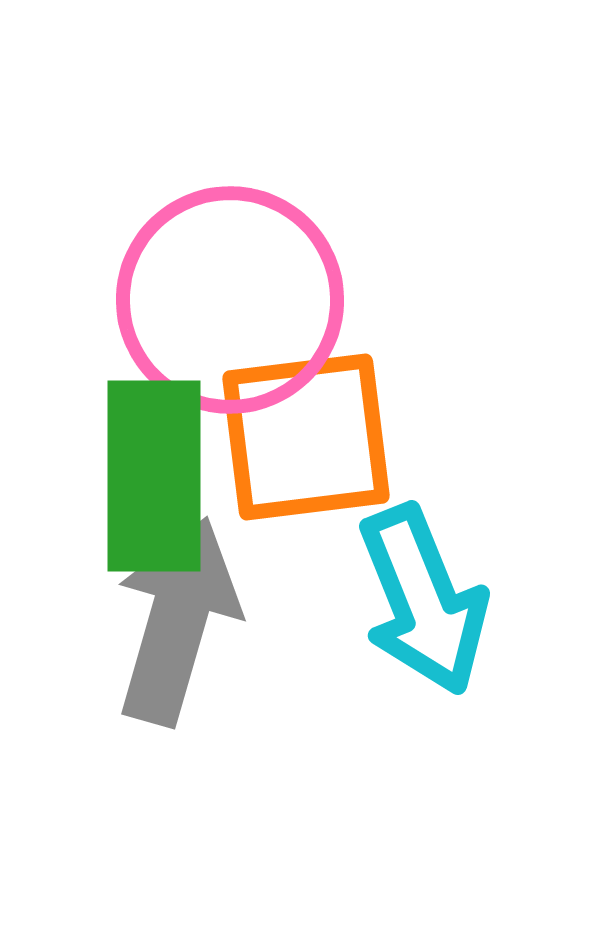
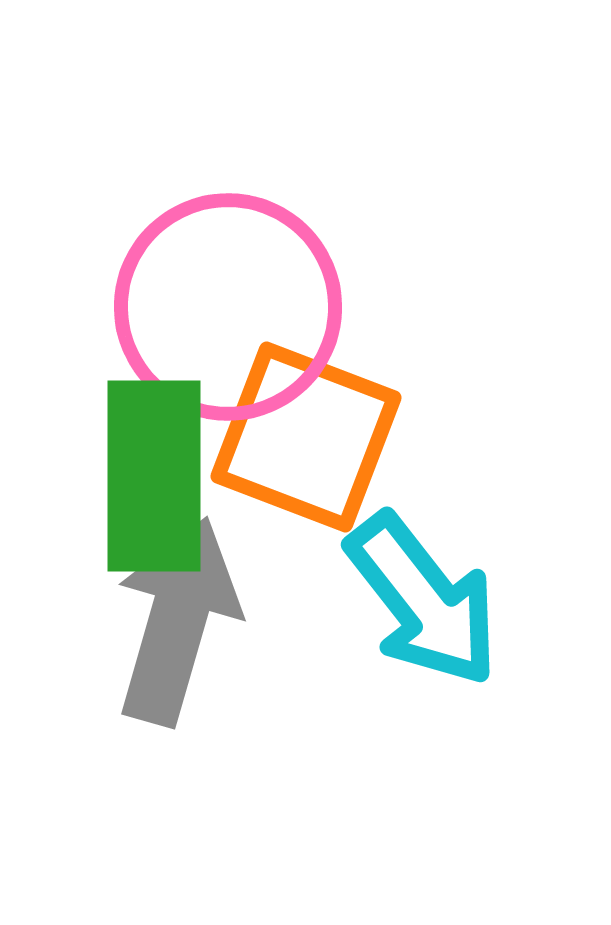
pink circle: moved 2 px left, 7 px down
orange square: rotated 28 degrees clockwise
cyan arrow: rotated 16 degrees counterclockwise
